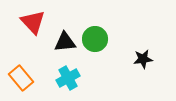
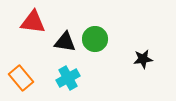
red triangle: rotated 40 degrees counterclockwise
black triangle: rotated 15 degrees clockwise
